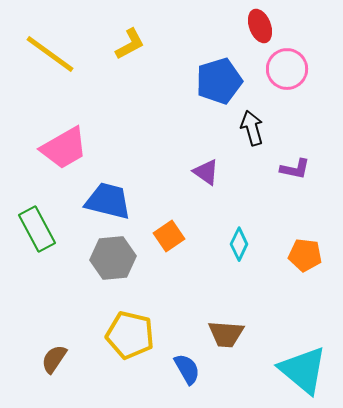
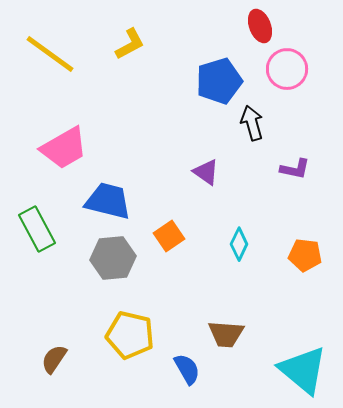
black arrow: moved 5 px up
